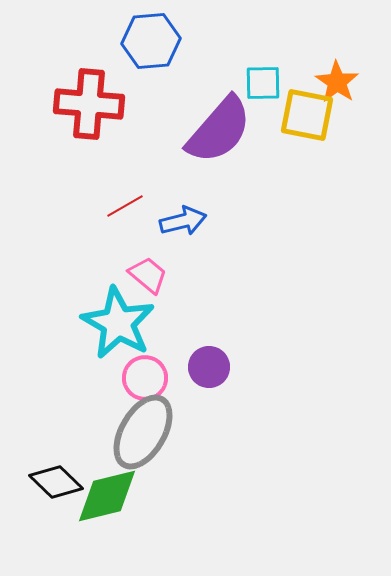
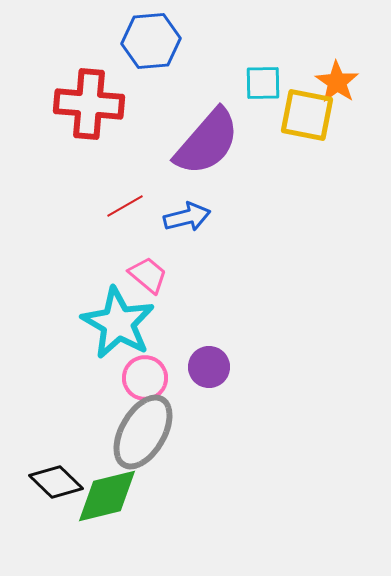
purple semicircle: moved 12 px left, 12 px down
blue arrow: moved 4 px right, 4 px up
